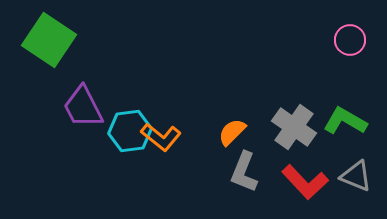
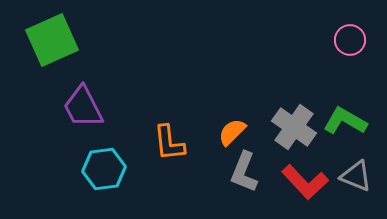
green square: moved 3 px right; rotated 32 degrees clockwise
cyan hexagon: moved 26 px left, 38 px down
orange L-shape: moved 8 px right, 6 px down; rotated 45 degrees clockwise
